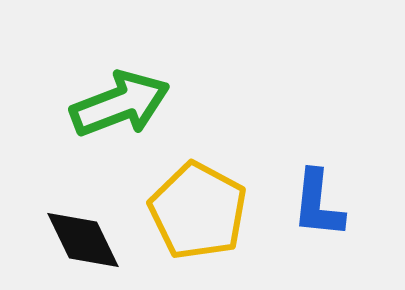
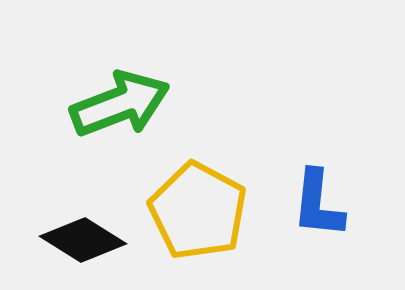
black diamond: rotated 32 degrees counterclockwise
